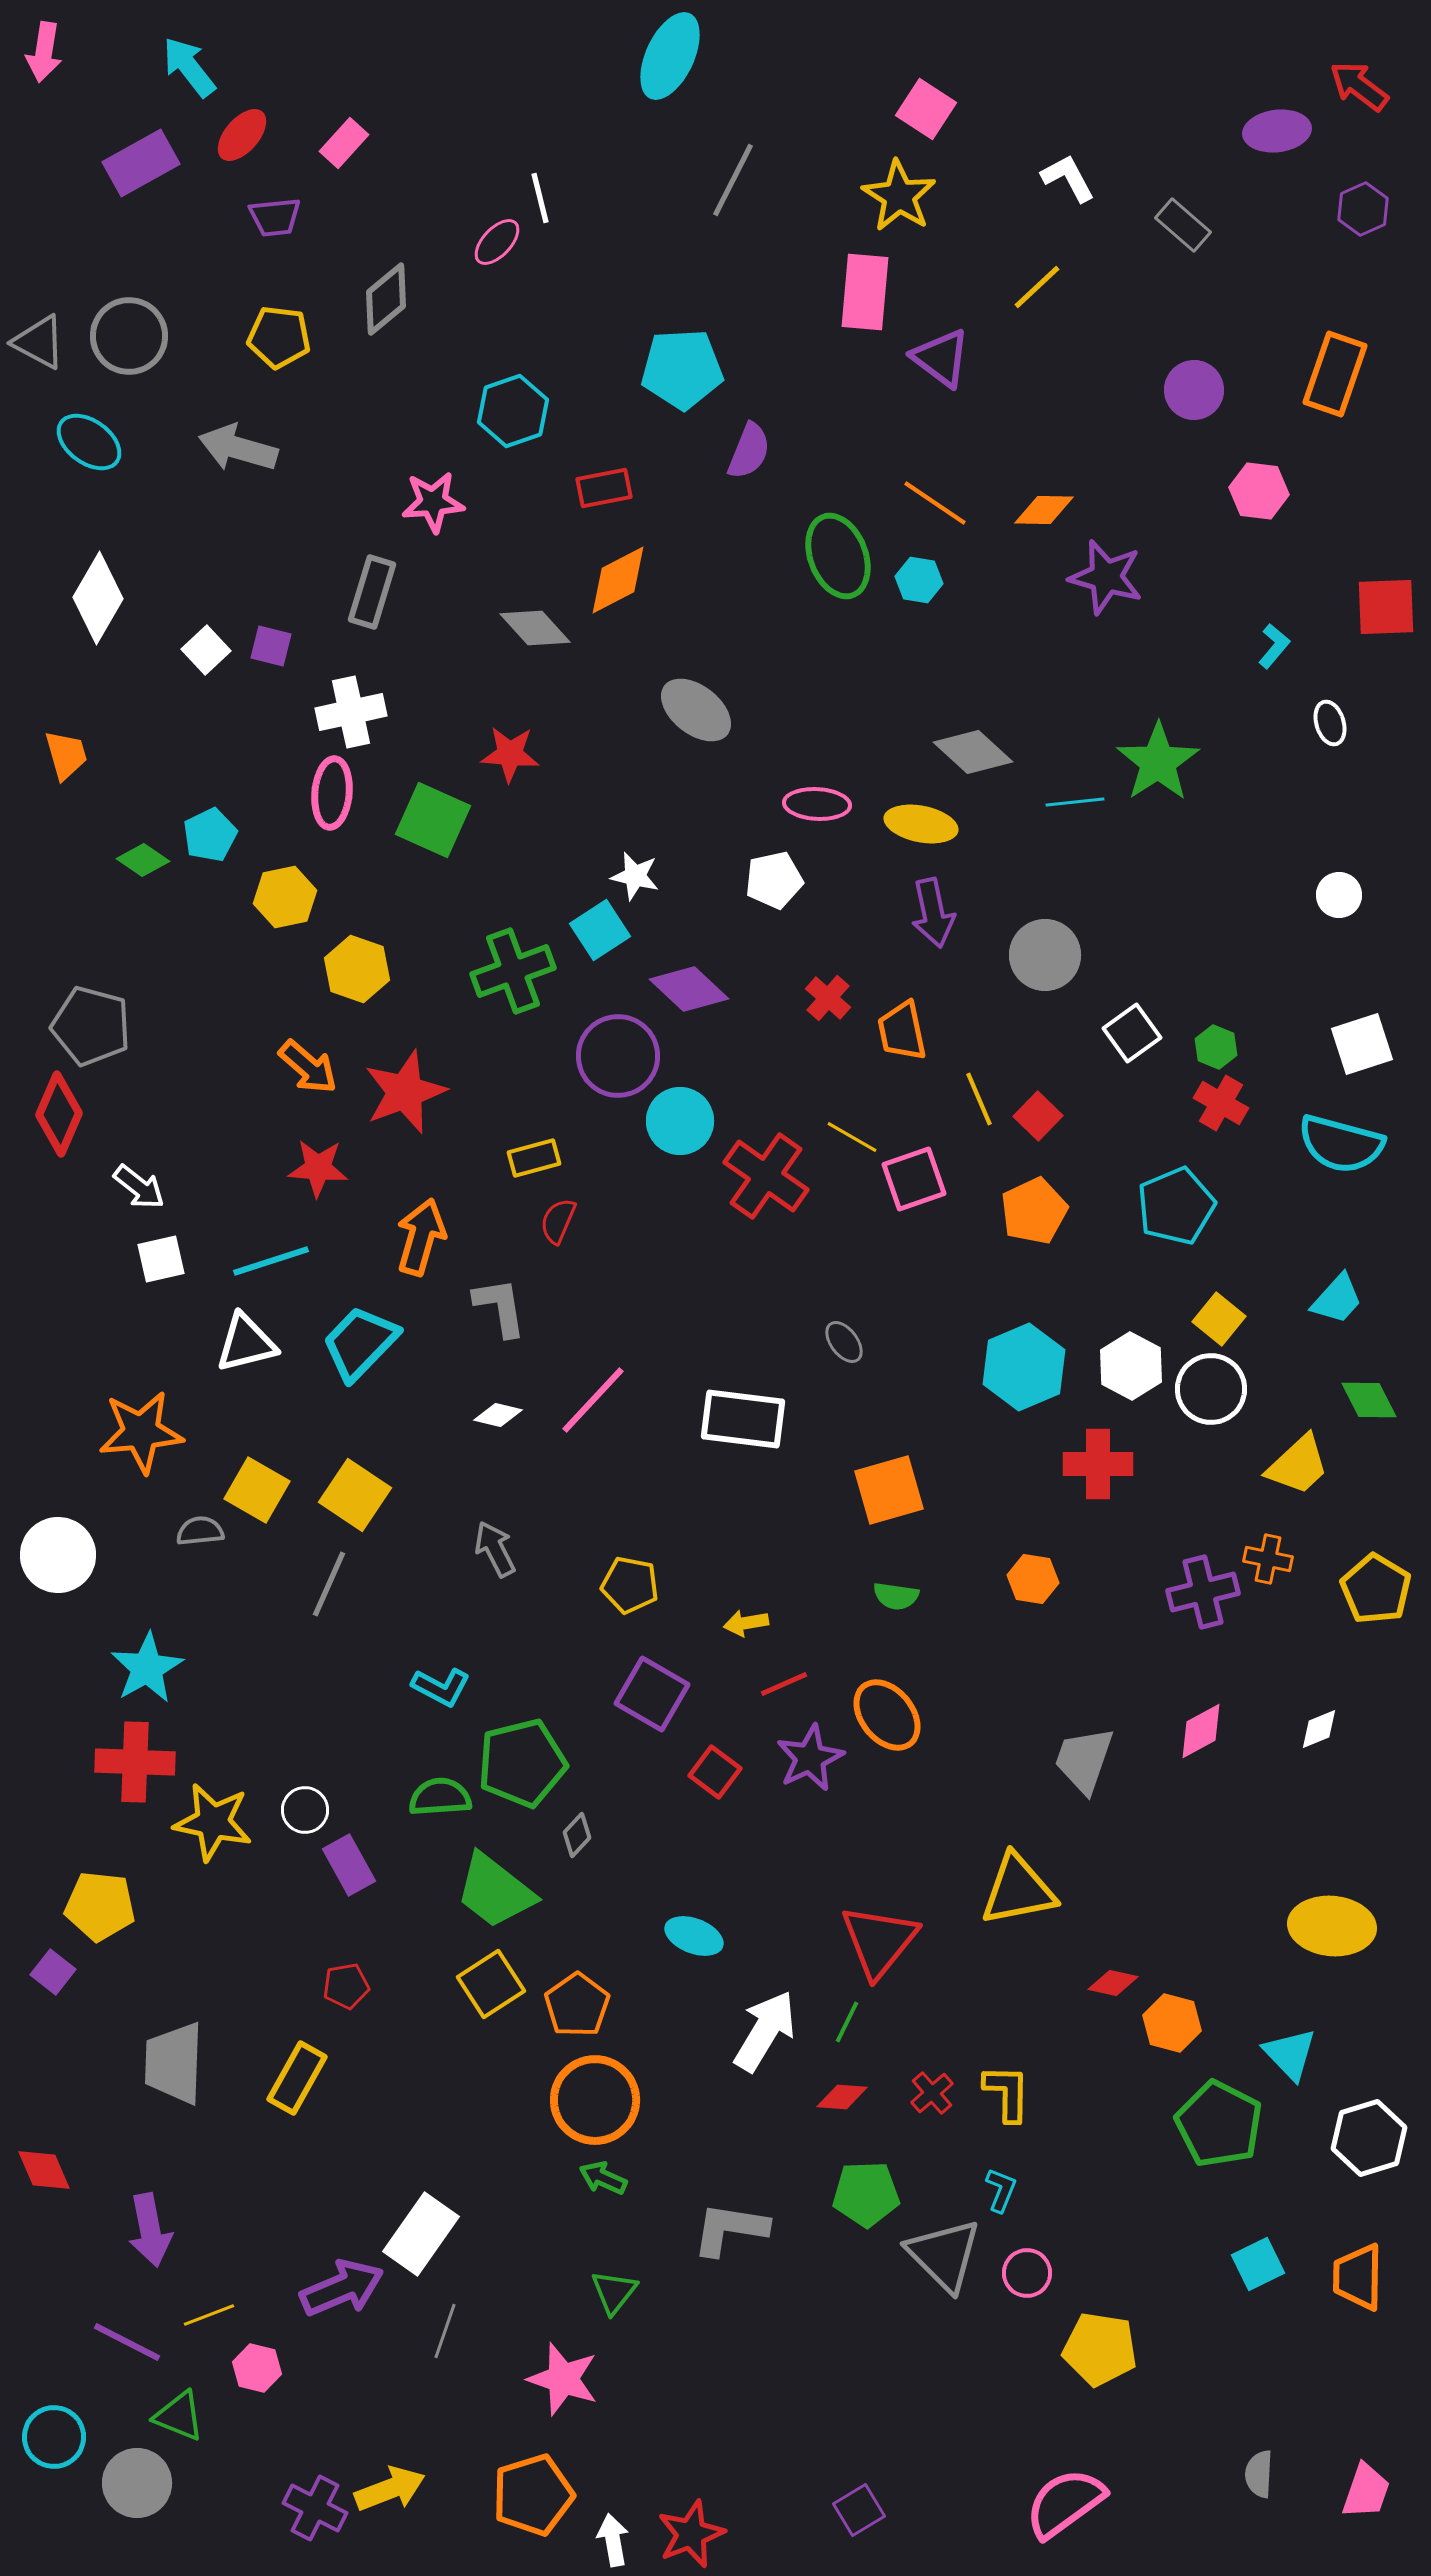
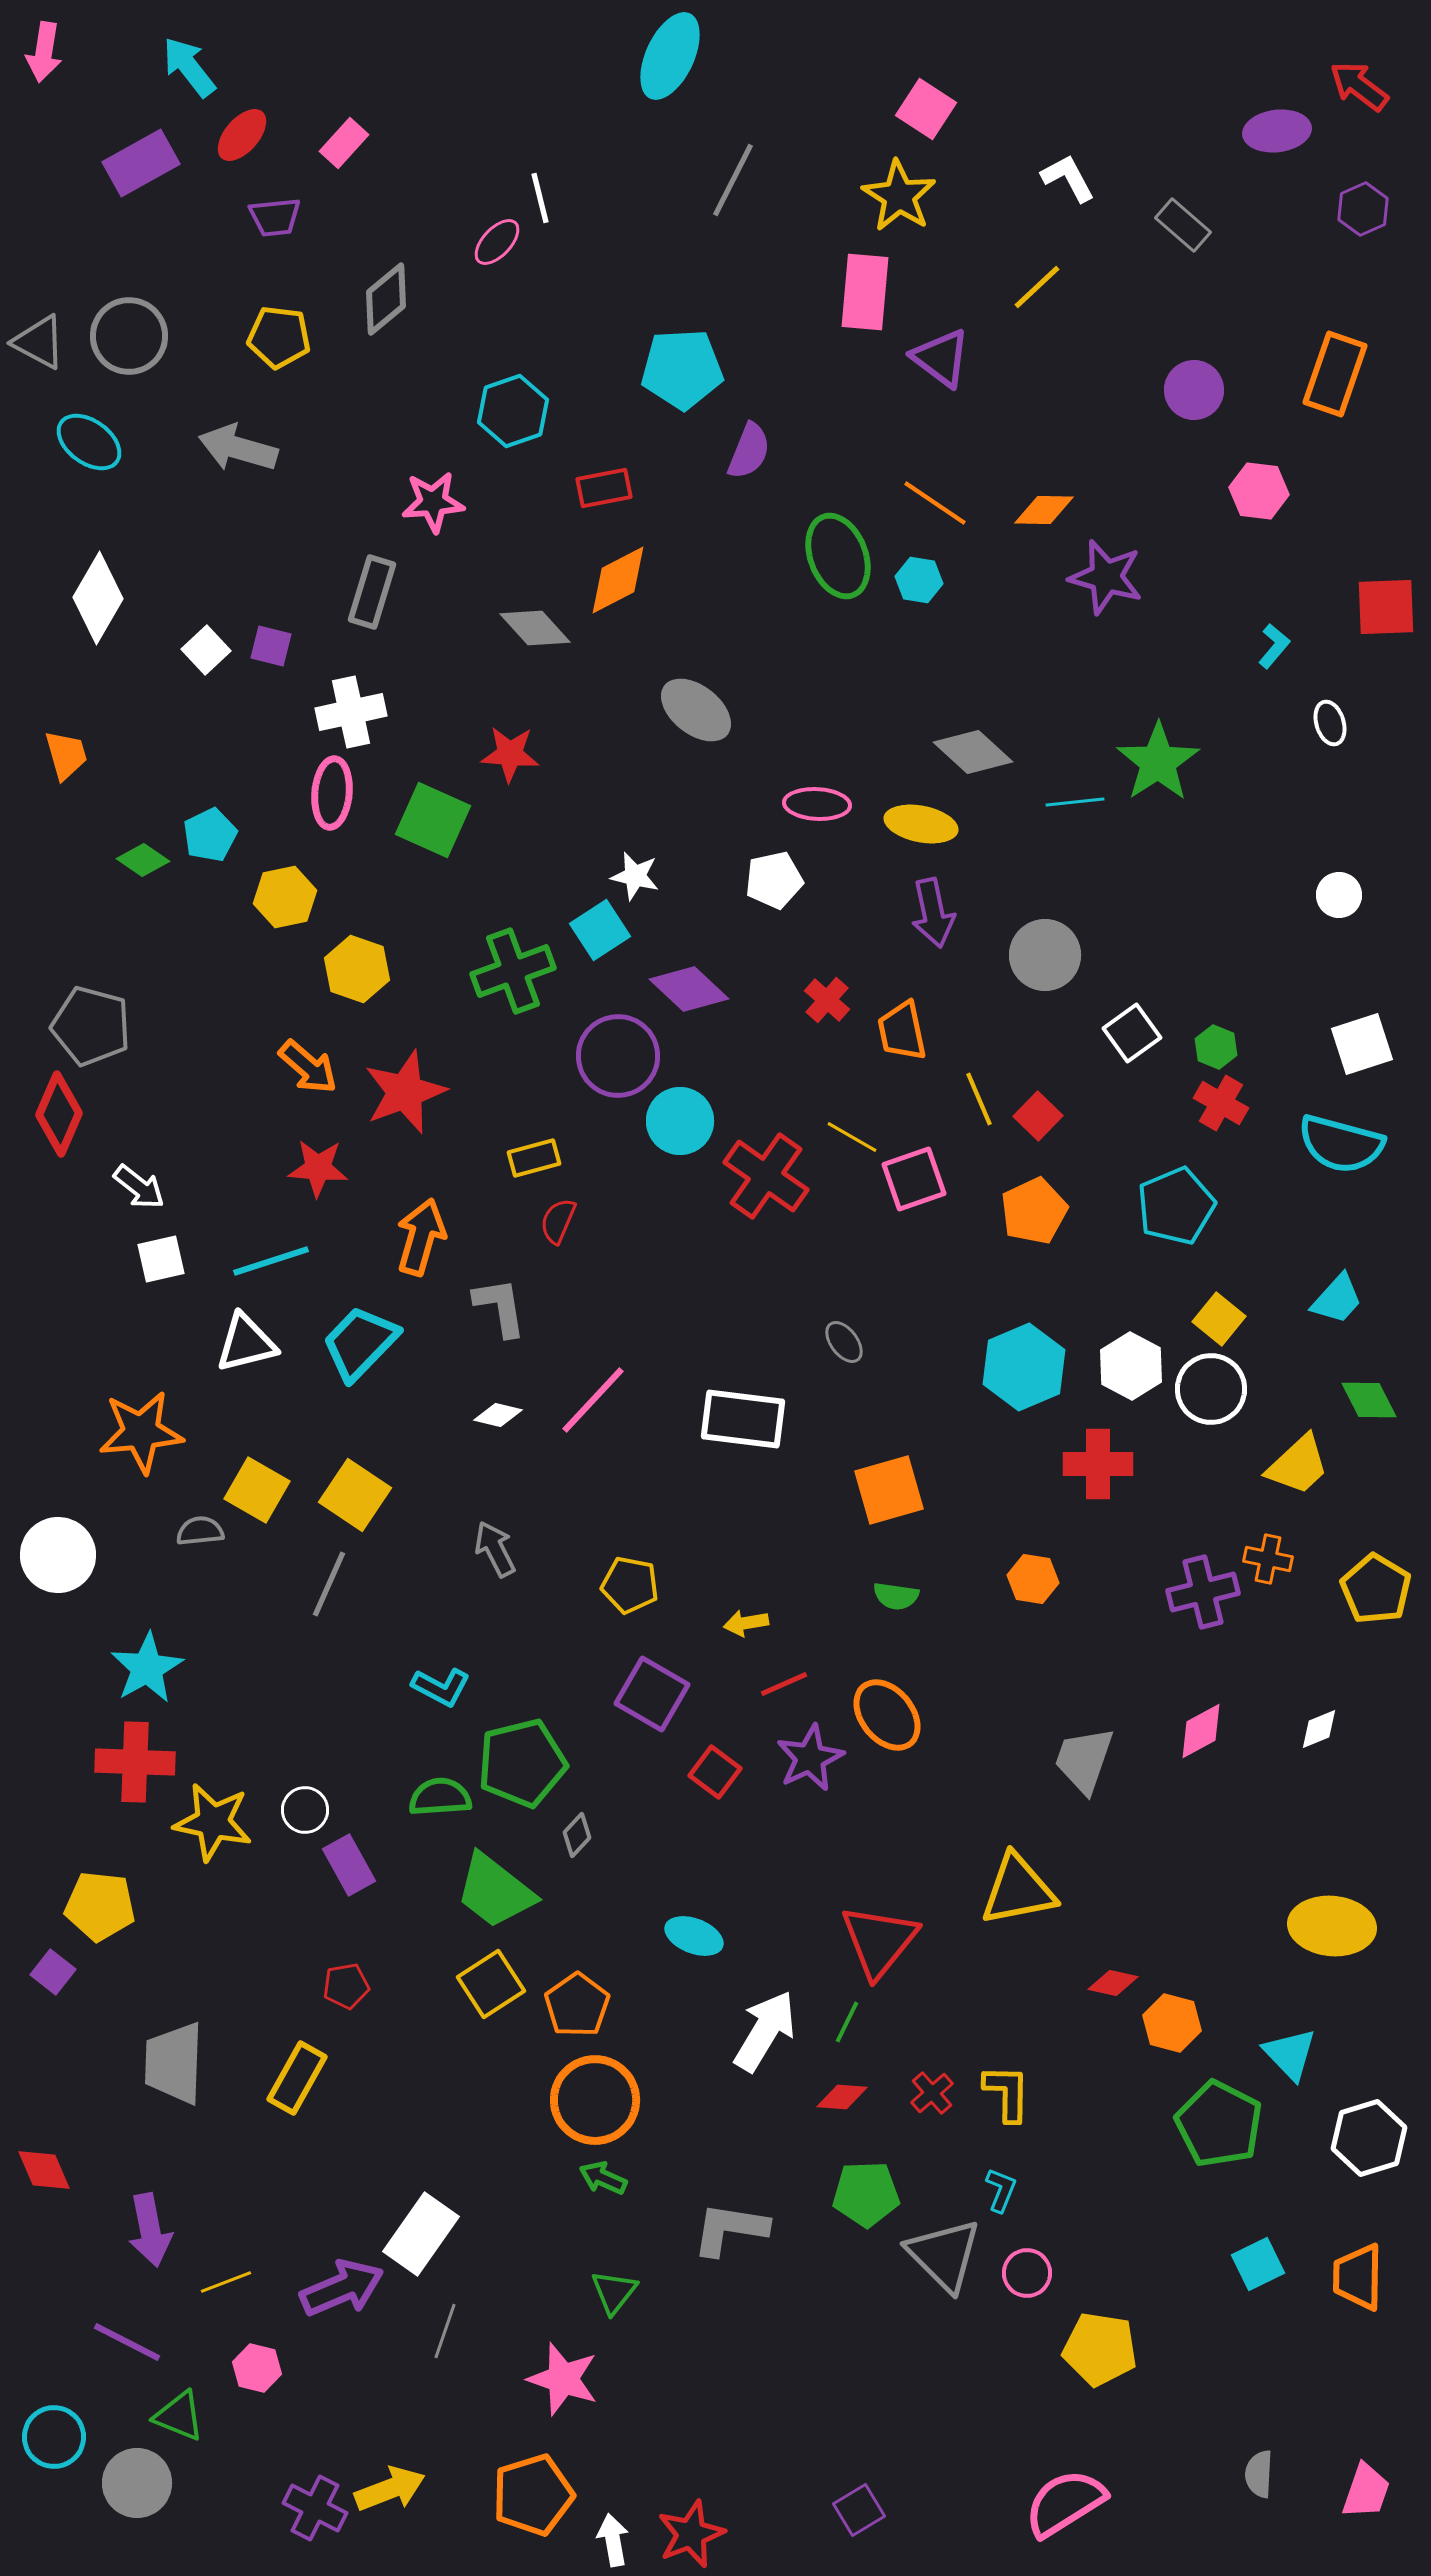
red cross at (828, 998): moved 1 px left, 2 px down
yellow line at (209, 2315): moved 17 px right, 33 px up
pink semicircle at (1065, 2503): rotated 4 degrees clockwise
